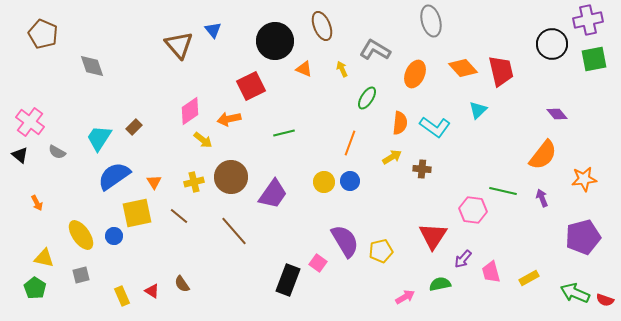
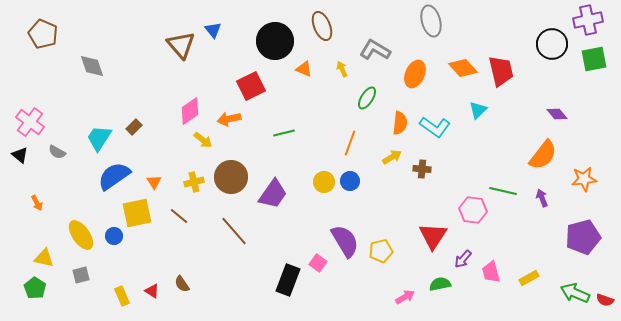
brown triangle at (179, 45): moved 2 px right
